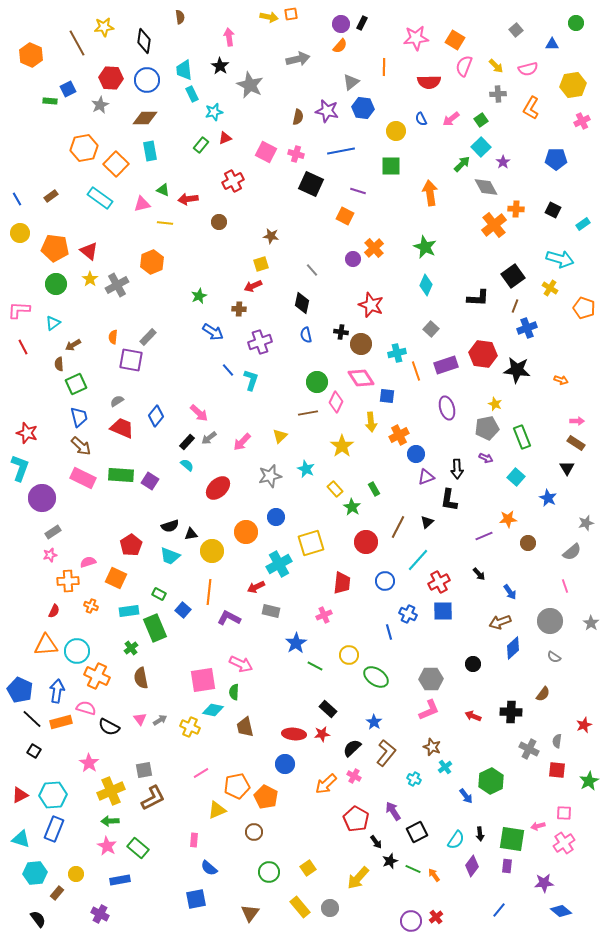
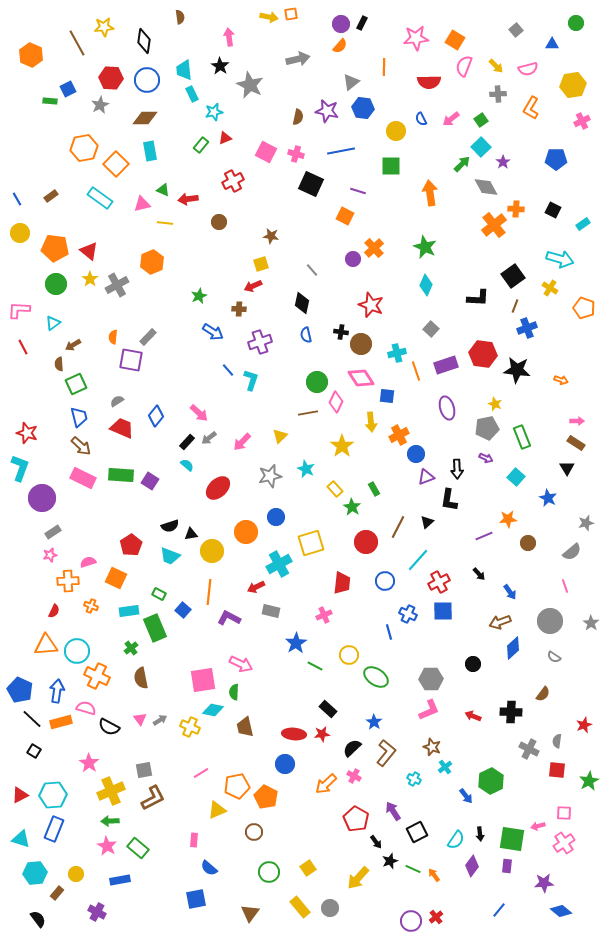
purple cross at (100, 914): moved 3 px left, 2 px up
